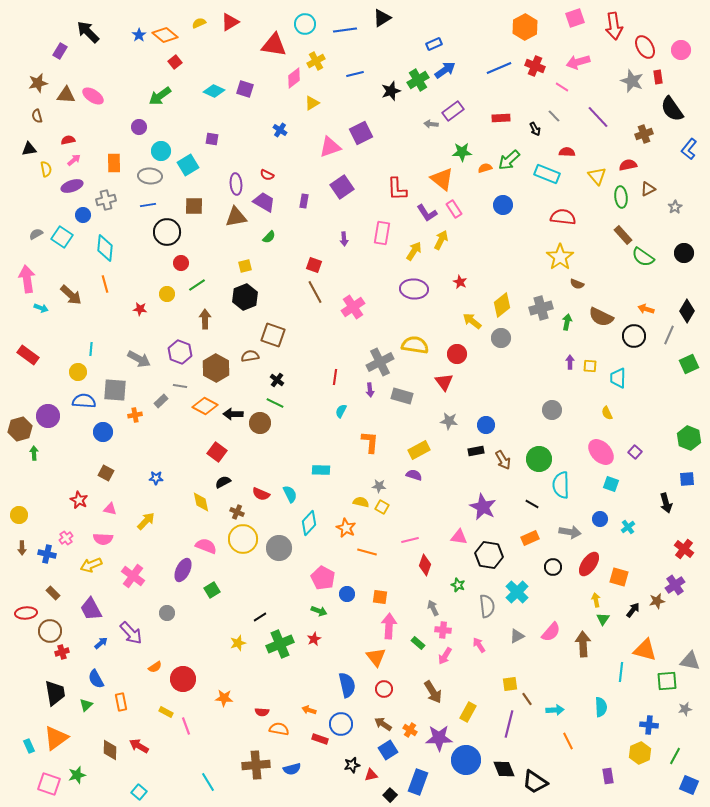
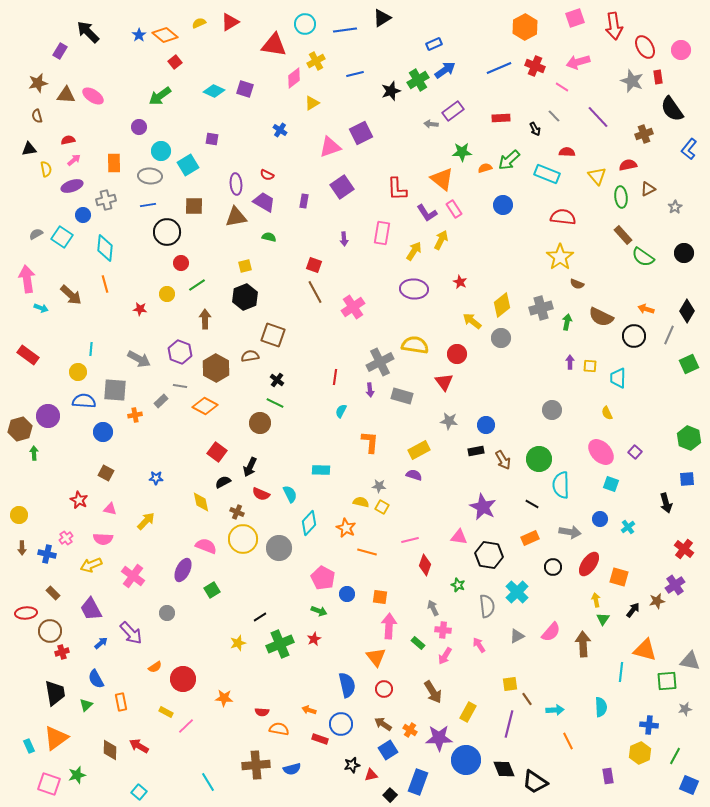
green semicircle at (269, 237): rotated 120 degrees counterclockwise
black arrow at (233, 414): moved 17 px right, 53 px down; rotated 66 degrees counterclockwise
pink line at (186, 726): rotated 66 degrees clockwise
